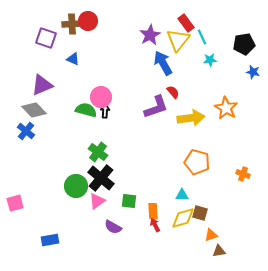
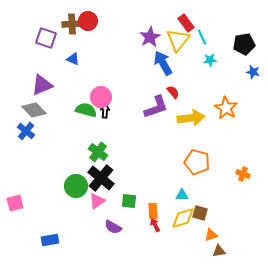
purple star: moved 2 px down
